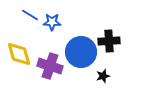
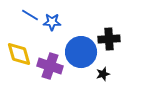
black cross: moved 2 px up
black star: moved 2 px up
